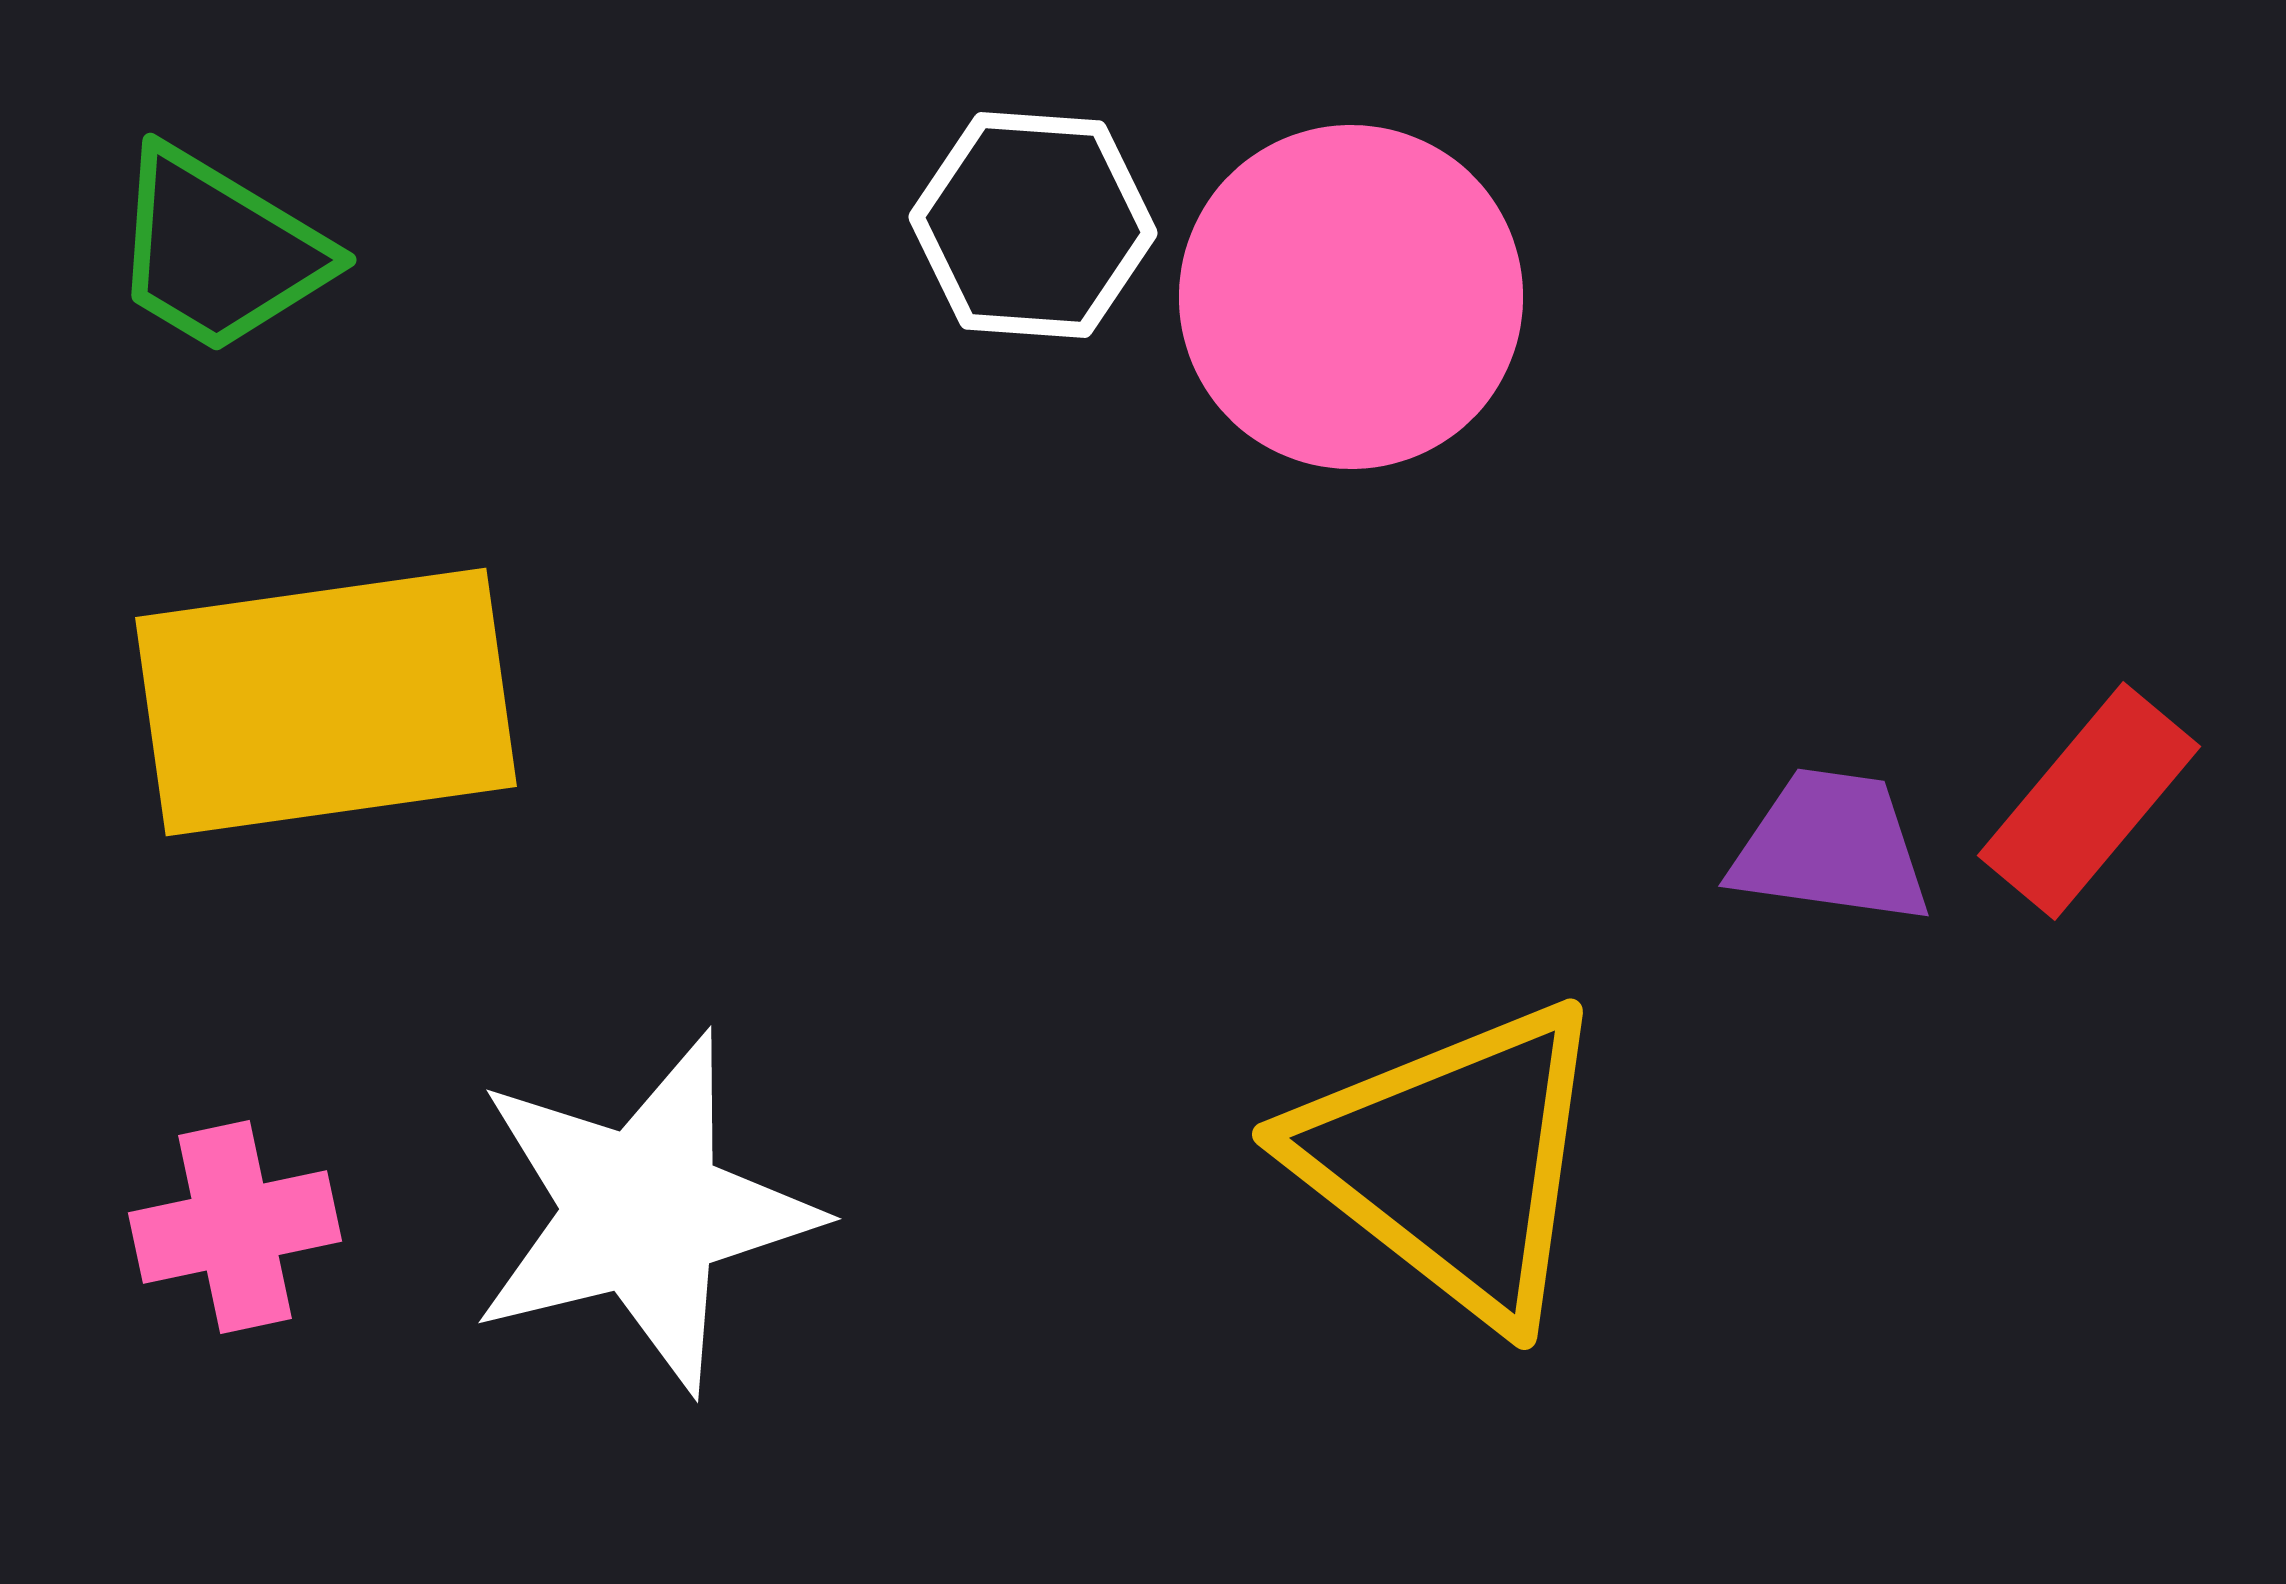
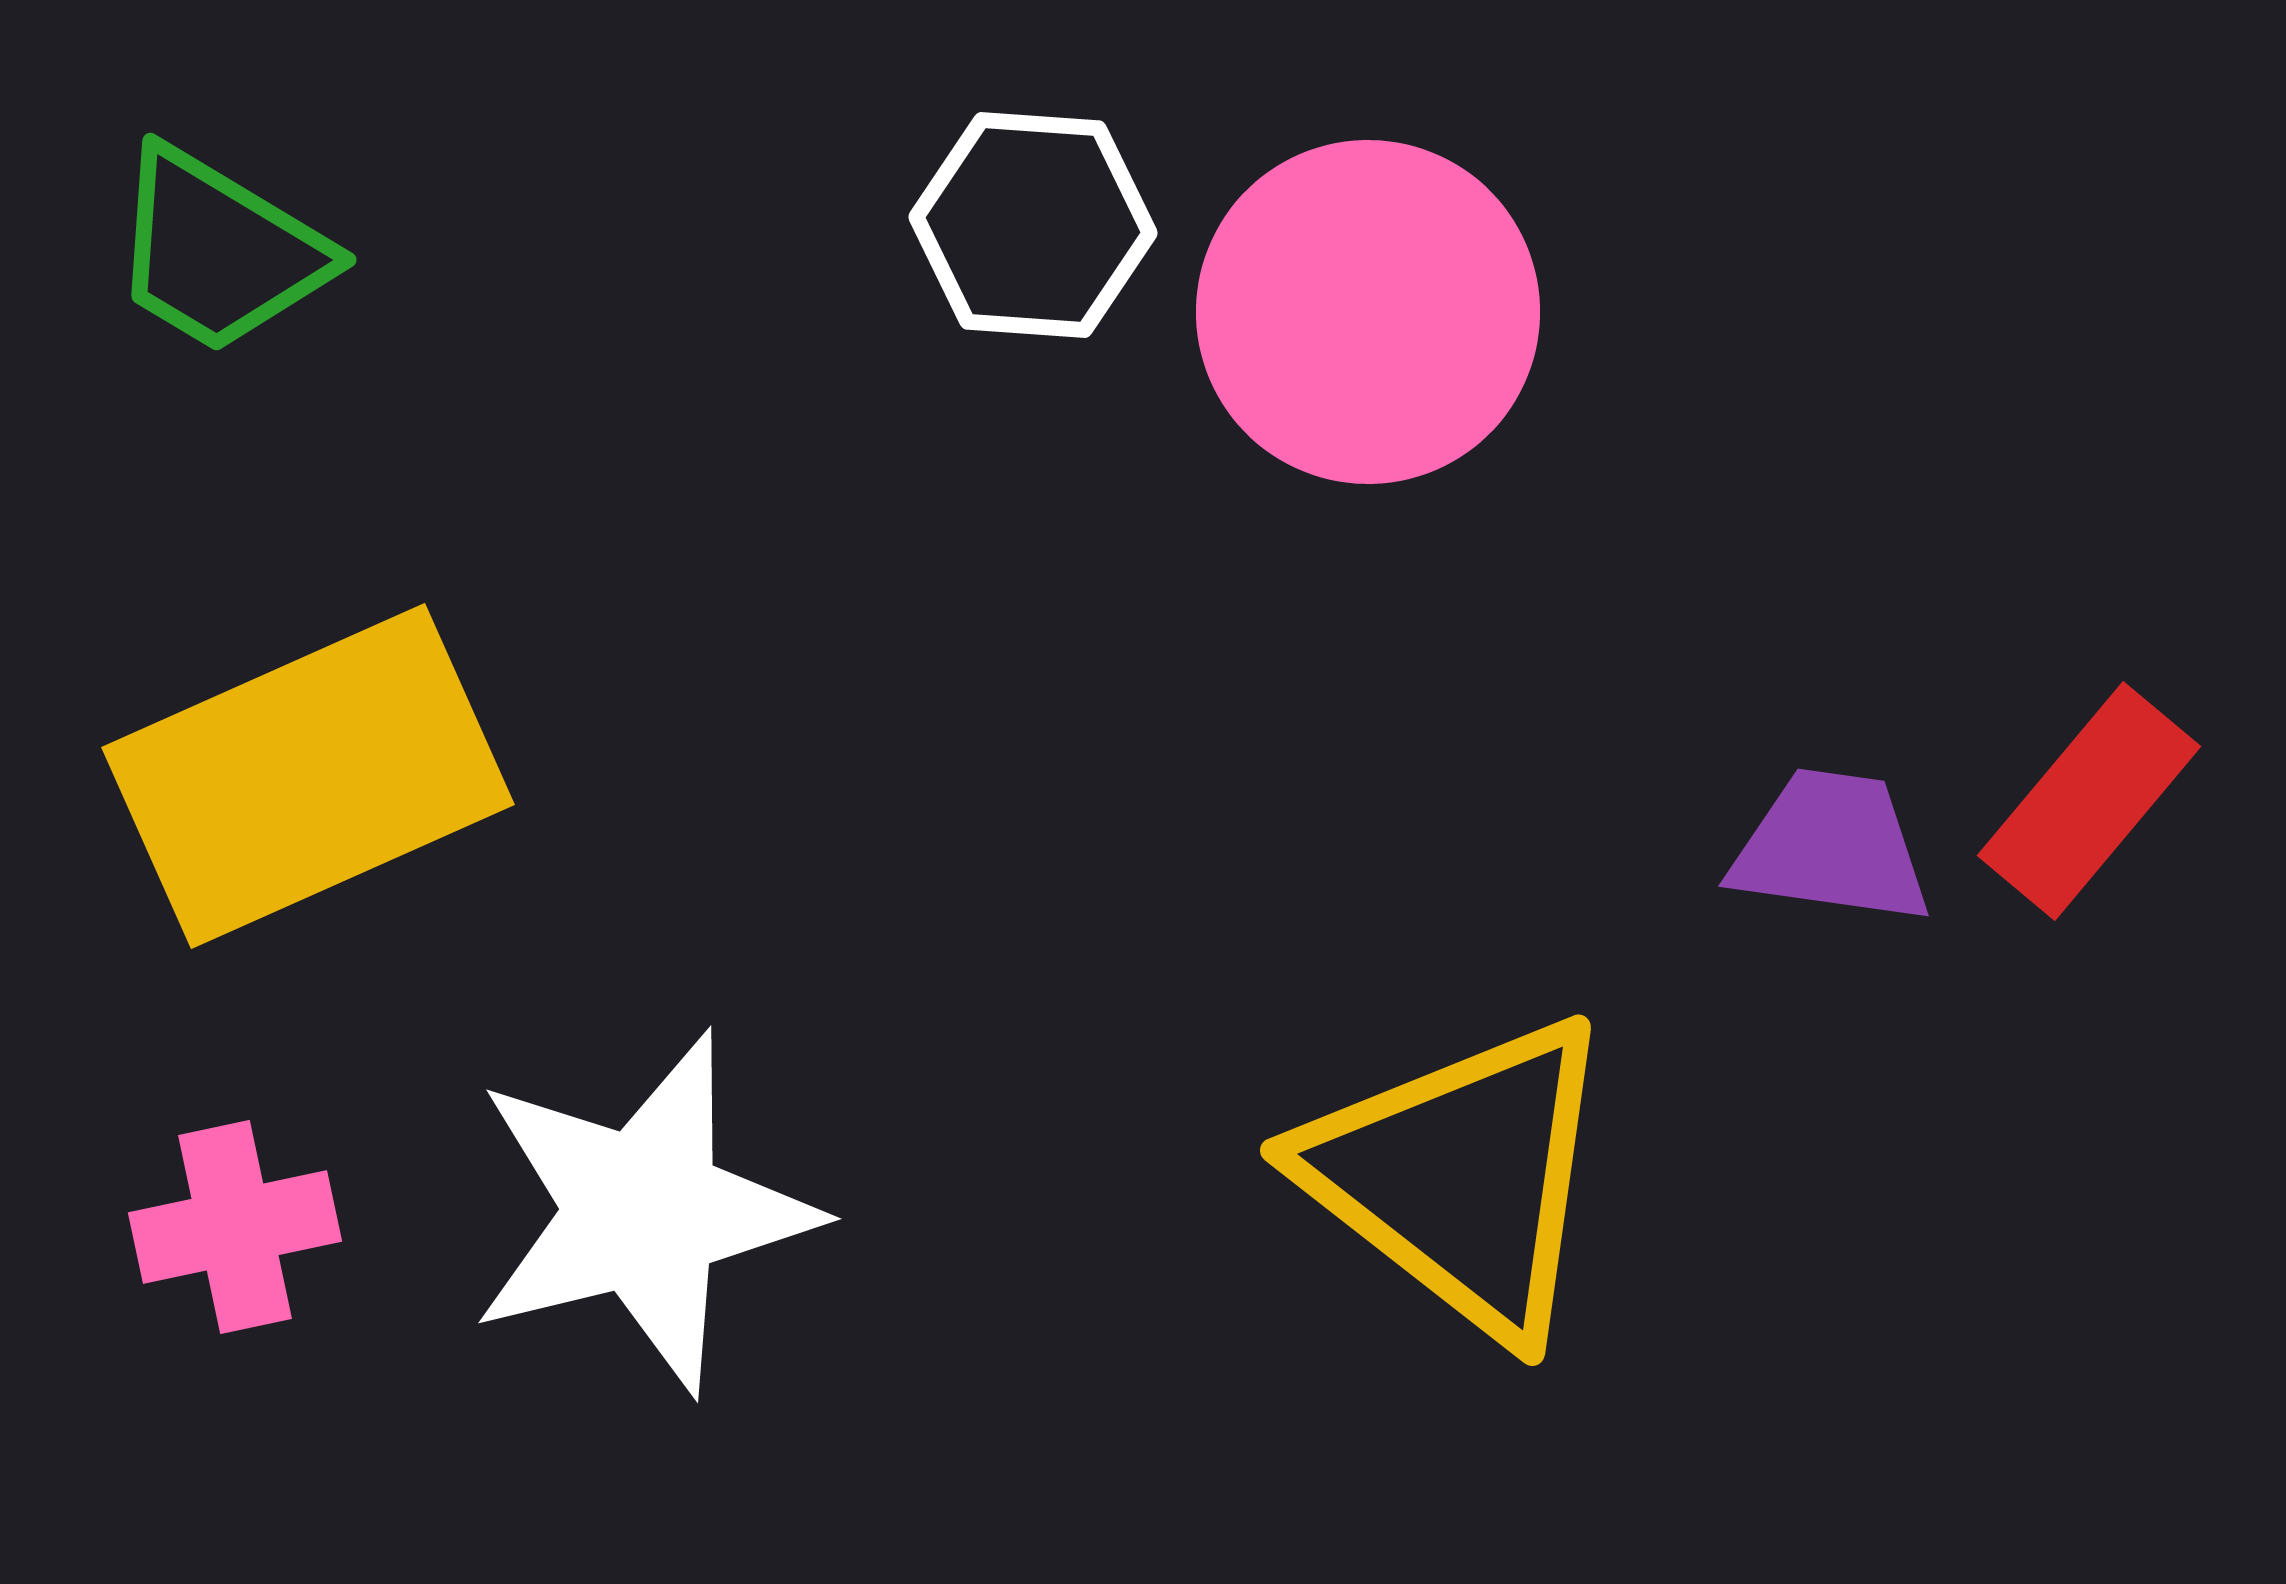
pink circle: moved 17 px right, 15 px down
yellow rectangle: moved 18 px left, 74 px down; rotated 16 degrees counterclockwise
yellow triangle: moved 8 px right, 16 px down
